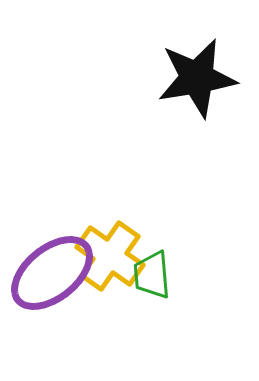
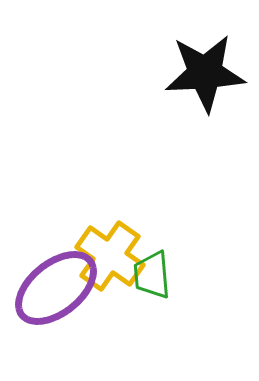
black star: moved 8 px right, 5 px up; rotated 6 degrees clockwise
purple ellipse: moved 4 px right, 15 px down
